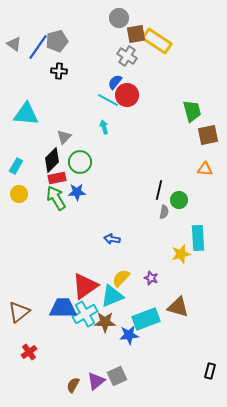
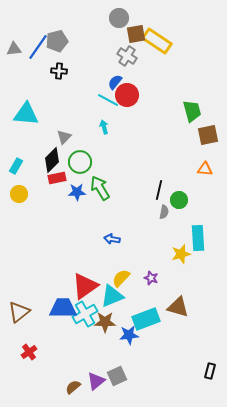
gray triangle at (14, 44): moved 5 px down; rotated 42 degrees counterclockwise
green arrow at (56, 198): moved 44 px right, 10 px up
brown semicircle at (73, 385): moved 2 px down; rotated 21 degrees clockwise
